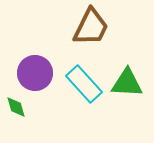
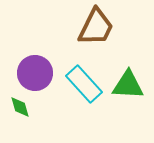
brown trapezoid: moved 5 px right
green triangle: moved 1 px right, 2 px down
green diamond: moved 4 px right
